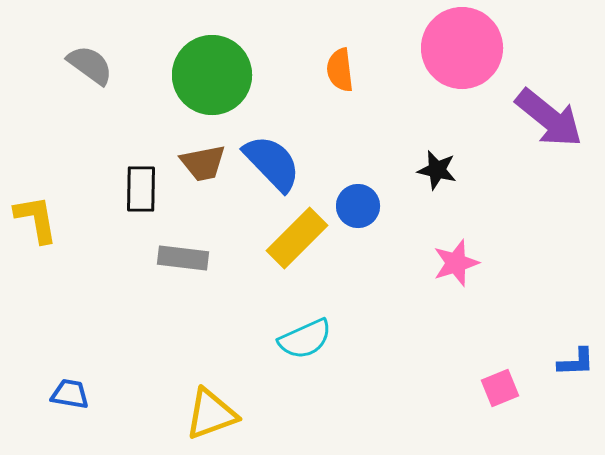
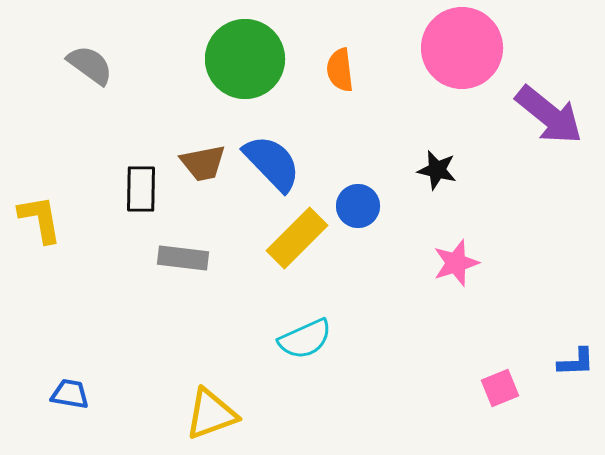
green circle: moved 33 px right, 16 px up
purple arrow: moved 3 px up
yellow L-shape: moved 4 px right
